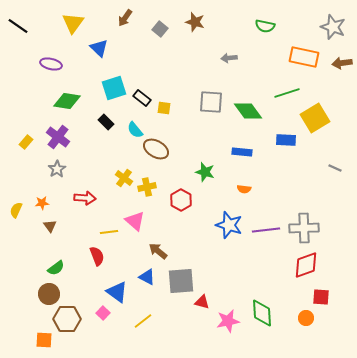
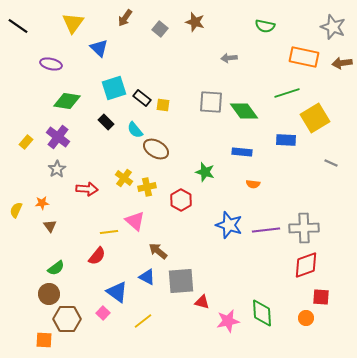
yellow square at (164, 108): moved 1 px left, 3 px up
green diamond at (248, 111): moved 4 px left
gray line at (335, 168): moved 4 px left, 5 px up
orange semicircle at (244, 189): moved 9 px right, 5 px up
red arrow at (85, 198): moved 2 px right, 9 px up
red semicircle at (97, 256): rotated 60 degrees clockwise
